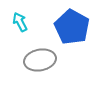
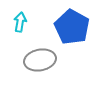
cyan arrow: rotated 36 degrees clockwise
